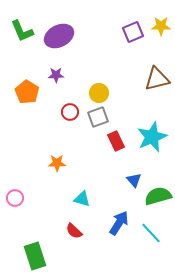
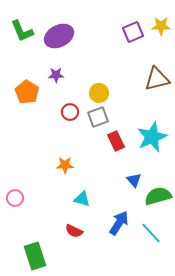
orange star: moved 8 px right, 2 px down
red semicircle: rotated 18 degrees counterclockwise
